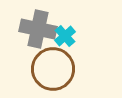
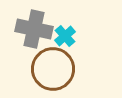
gray cross: moved 4 px left
